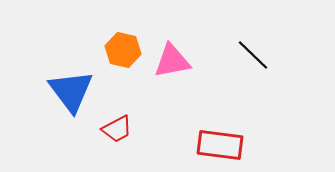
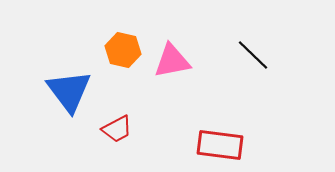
blue triangle: moved 2 px left
